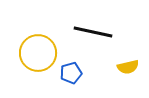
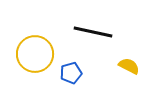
yellow circle: moved 3 px left, 1 px down
yellow semicircle: moved 1 px right, 1 px up; rotated 140 degrees counterclockwise
